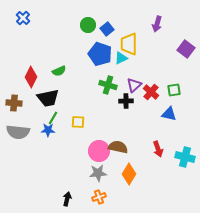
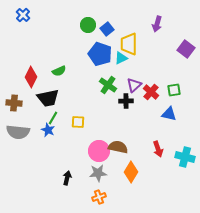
blue cross: moved 3 px up
green cross: rotated 18 degrees clockwise
blue star: rotated 24 degrees clockwise
orange diamond: moved 2 px right, 2 px up
black arrow: moved 21 px up
